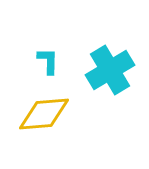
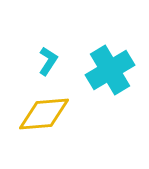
cyan L-shape: rotated 32 degrees clockwise
